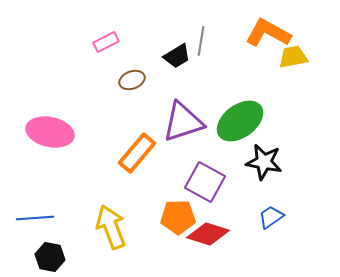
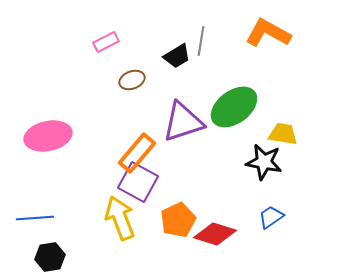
yellow trapezoid: moved 10 px left, 77 px down; rotated 20 degrees clockwise
green ellipse: moved 6 px left, 14 px up
pink ellipse: moved 2 px left, 4 px down; rotated 24 degrees counterclockwise
purple square: moved 67 px left
orange pentagon: moved 3 px down; rotated 24 degrees counterclockwise
yellow arrow: moved 9 px right, 9 px up
red diamond: moved 7 px right
black hexagon: rotated 20 degrees counterclockwise
